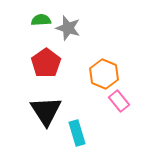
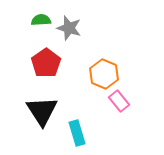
gray star: moved 1 px right
black triangle: moved 4 px left
